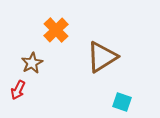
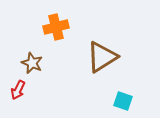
orange cross: moved 3 px up; rotated 30 degrees clockwise
brown star: rotated 20 degrees counterclockwise
cyan square: moved 1 px right, 1 px up
